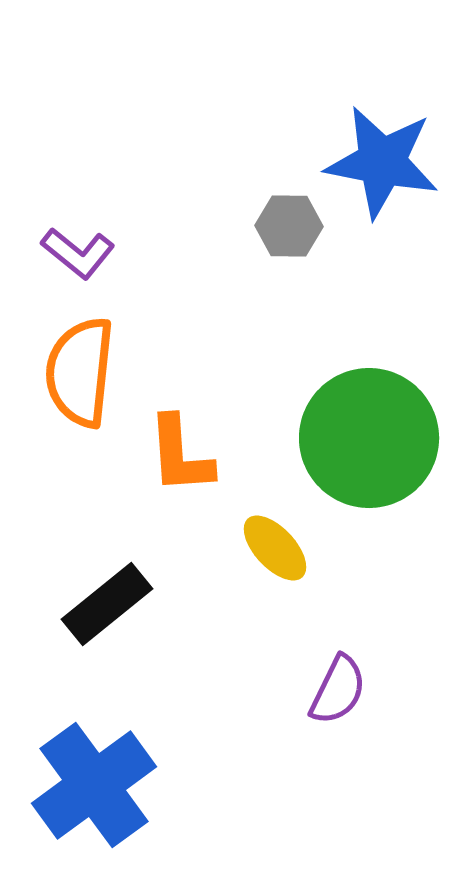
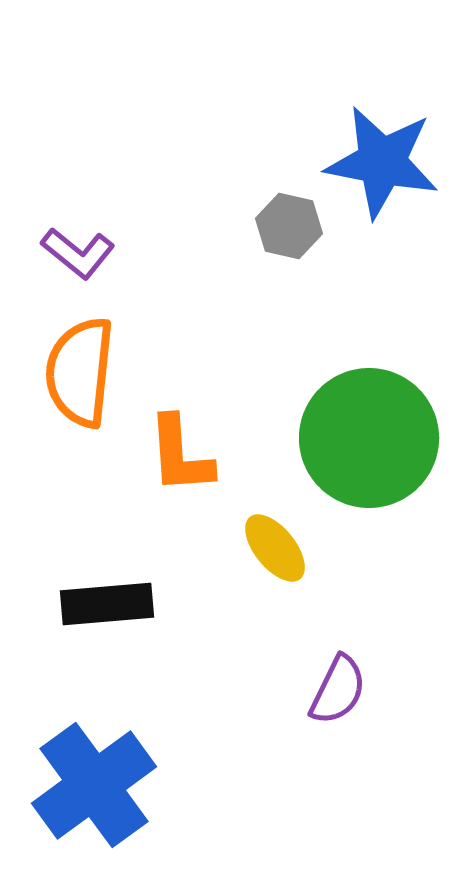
gray hexagon: rotated 12 degrees clockwise
yellow ellipse: rotated 4 degrees clockwise
black rectangle: rotated 34 degrees clockwise
